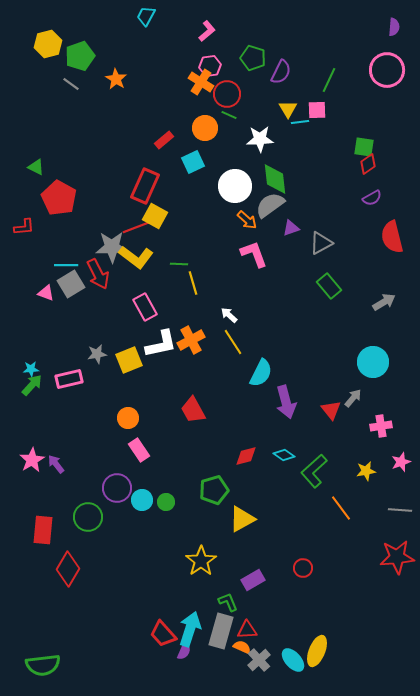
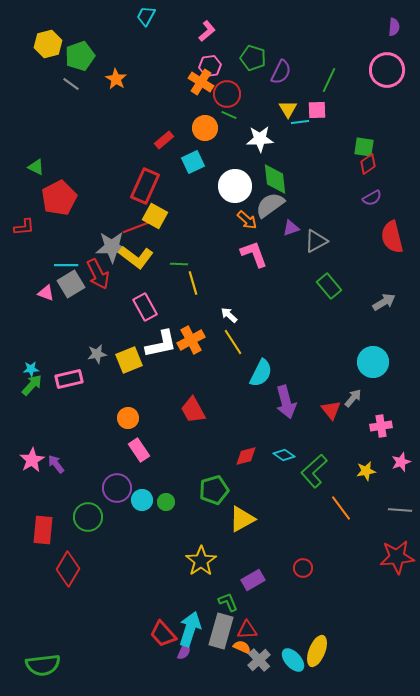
red pentagon at (59, 198): rotated 16 degrees clockwise
gray triangle at (321, 243): moved 5 px left, 2 px up
